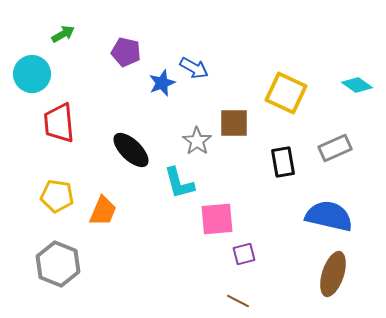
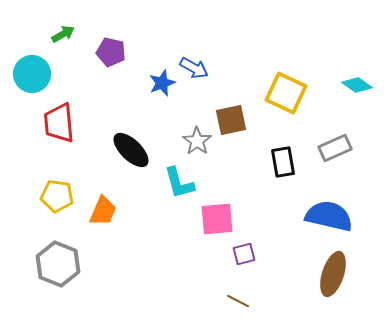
purple pentagon: moved 15 px left
brown square: moved 3 px left, 3 px up; rotated 12 degrees counterclockwise
